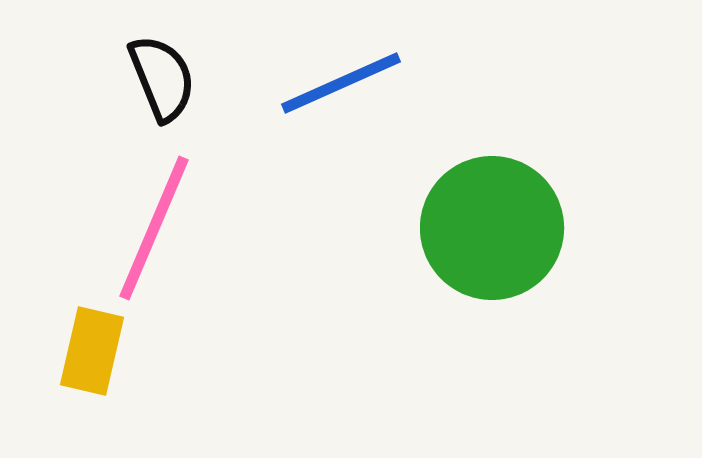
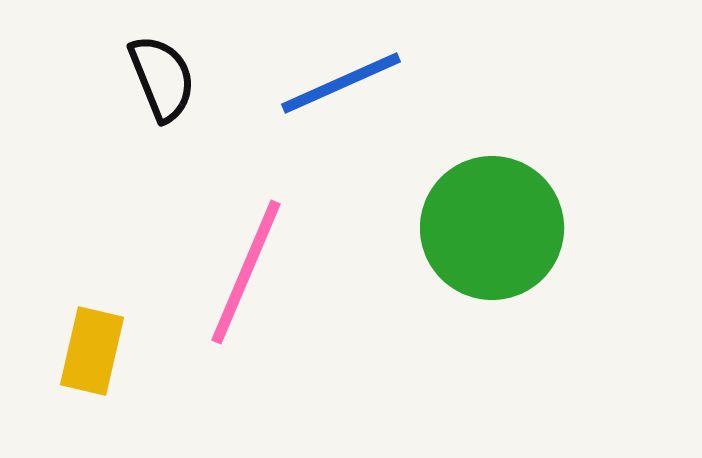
pink line: moved 92 px right, 44 px down
